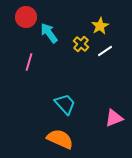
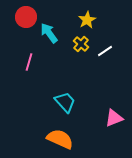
yellow star: moved 13 px left, 6 px up
cyan trapezoid: moved 2 px up
